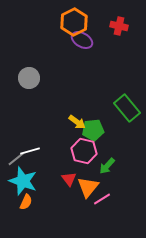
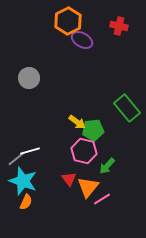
orange hexagon: moved 6 px left, 1 px up
